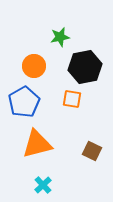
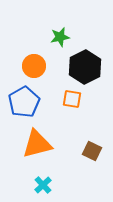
black hexagon: rotated 16 degrees counterclockwise
